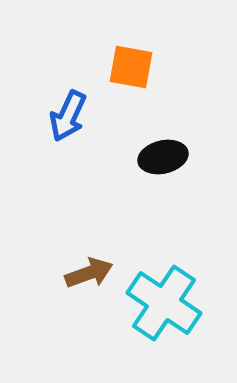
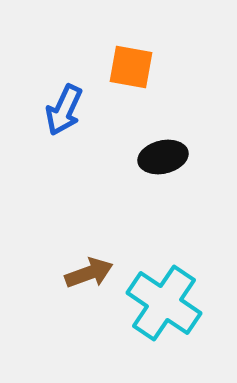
blue arrow: moved 4 px left, 6 px up
